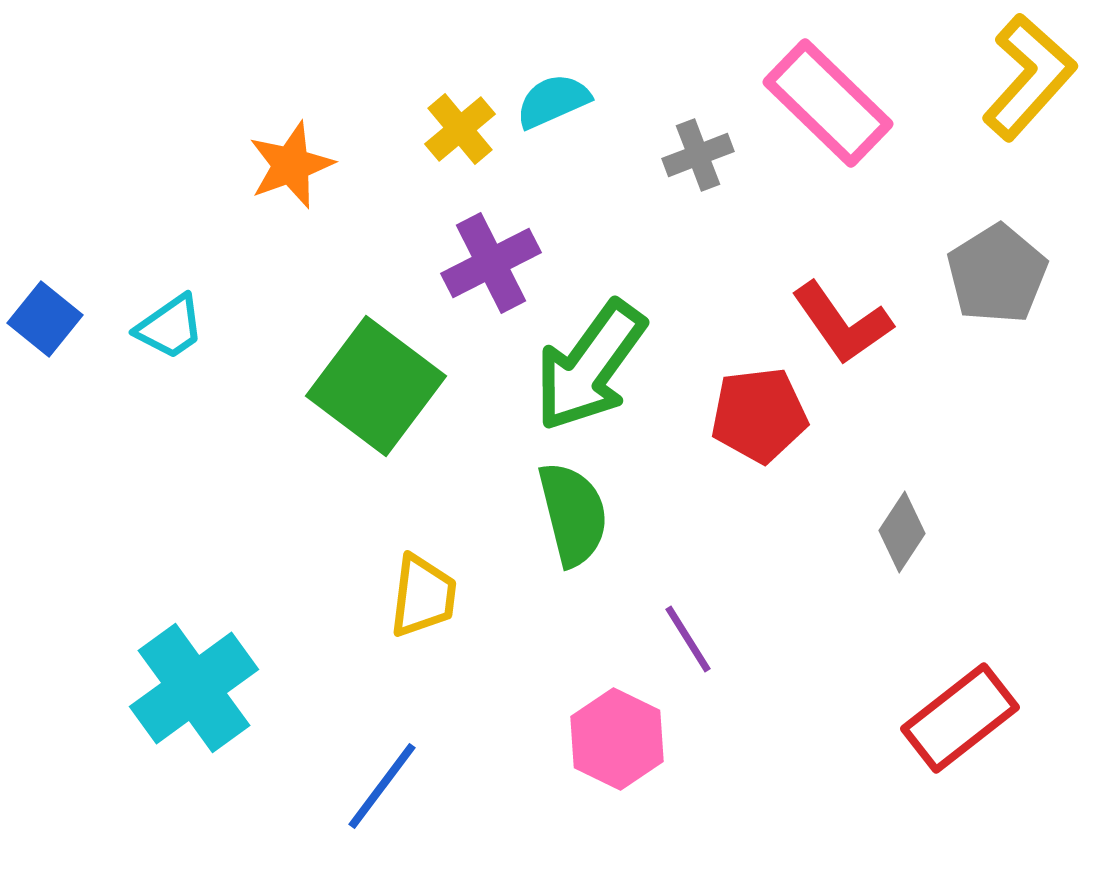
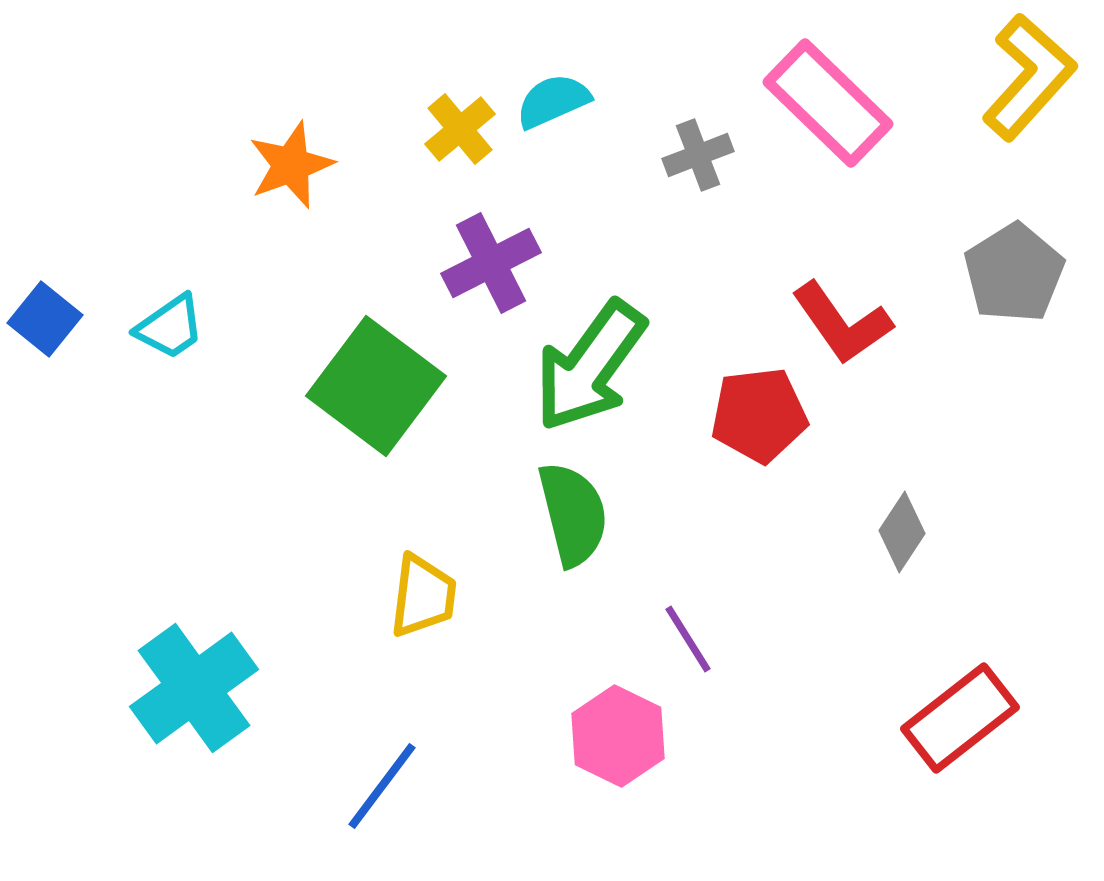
gray pentagon: moved 17 px right, 1 px up
pink hexagon: moved 1 px right, 3 px up
